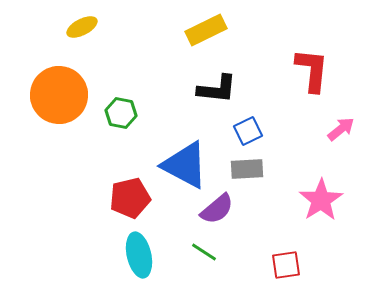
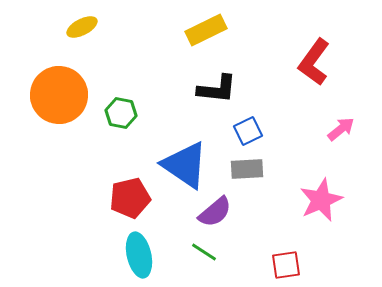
red L-shape: moved 2 px right, 8 px up; rotated 150 degrees counterclockwise
blue triangle: rotated 6 degrees clockwise
pink star: rotated 9 degrees clockwise
purple semicircle: moved 2 px left, 3 px down
